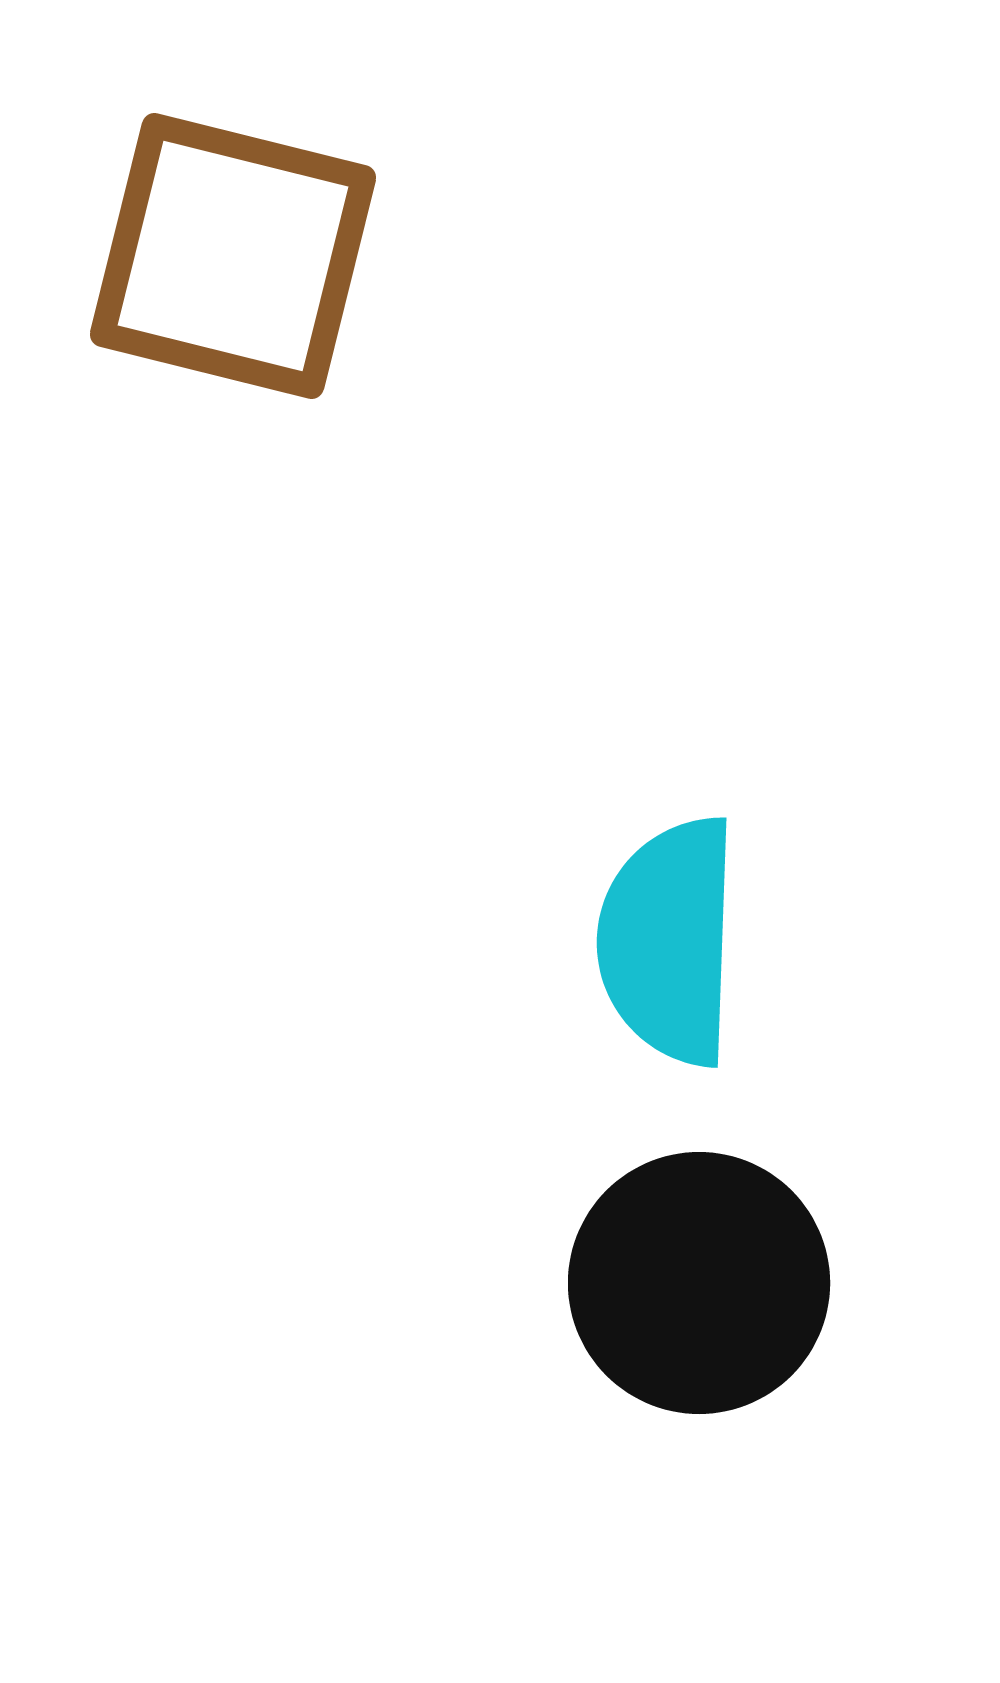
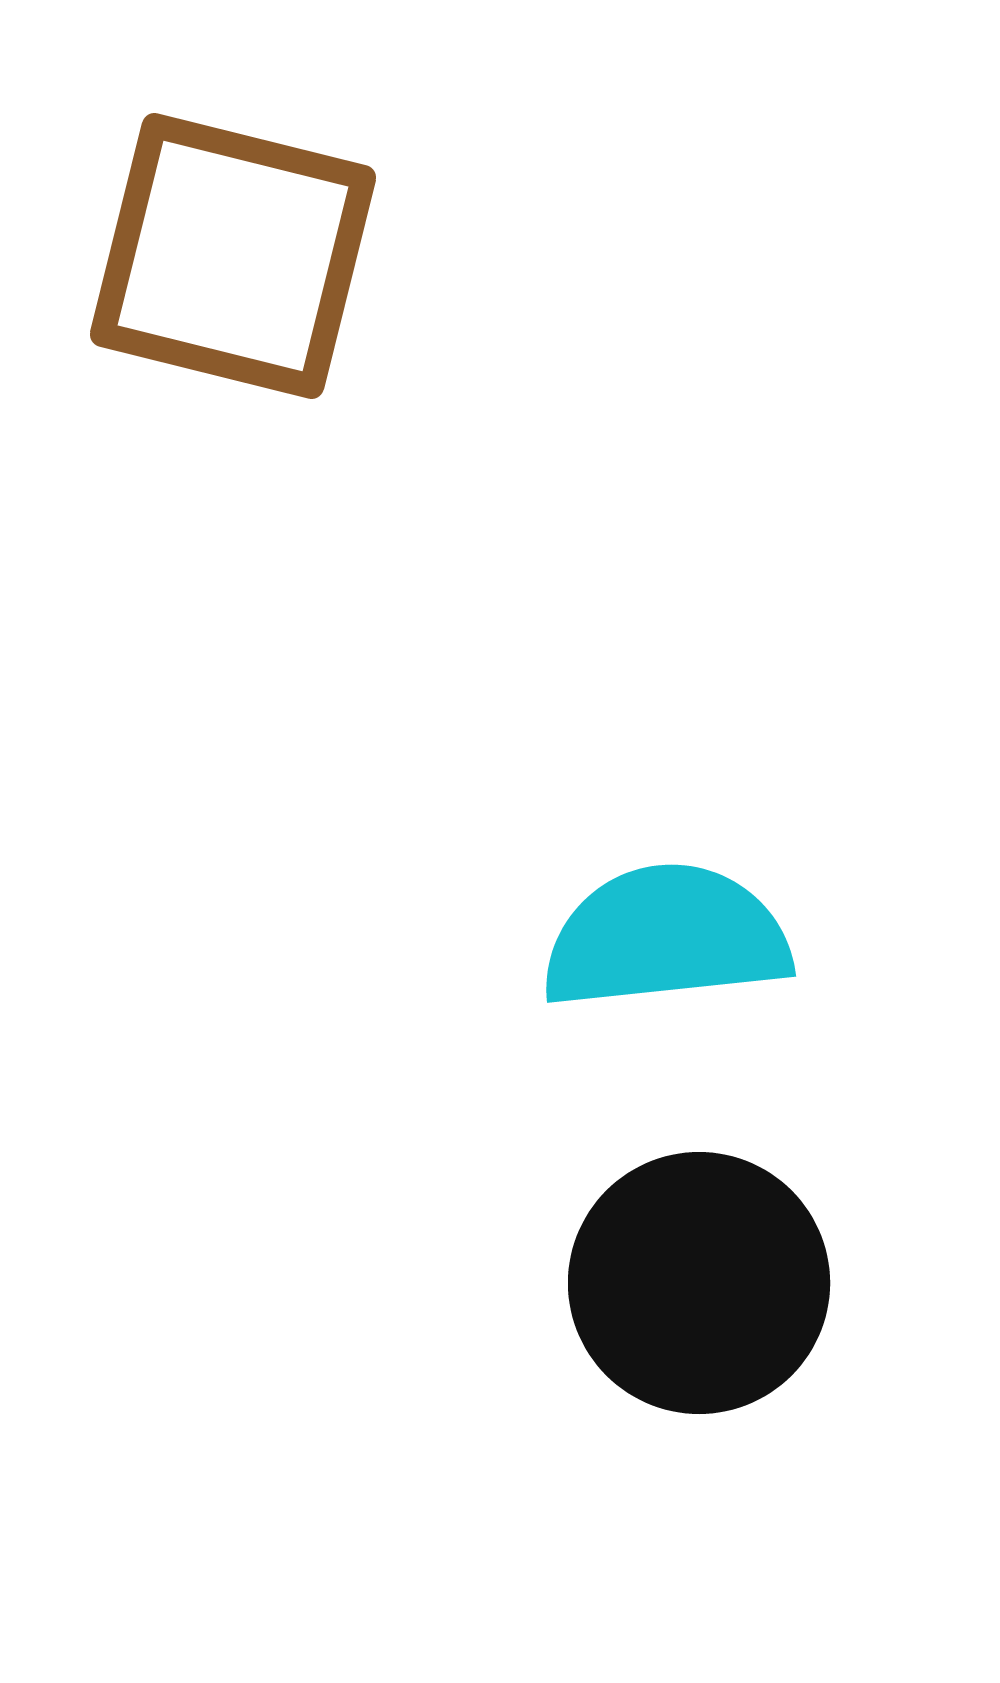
cyan semicircle: moved 3 px left, 4 px up; rotated 82 degrees clockwise
